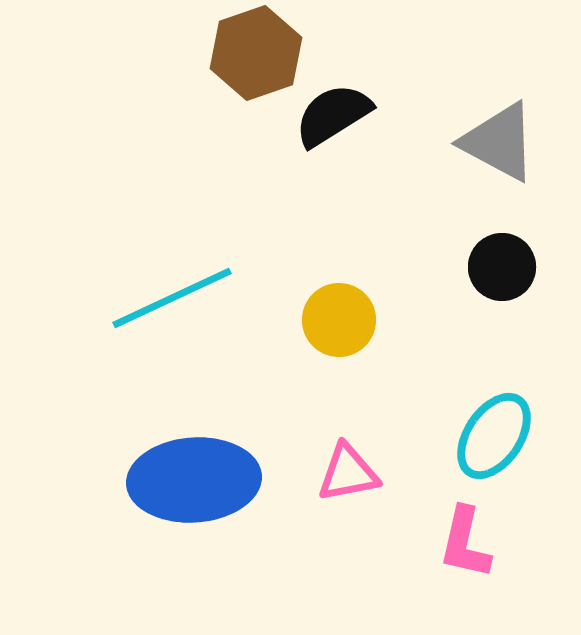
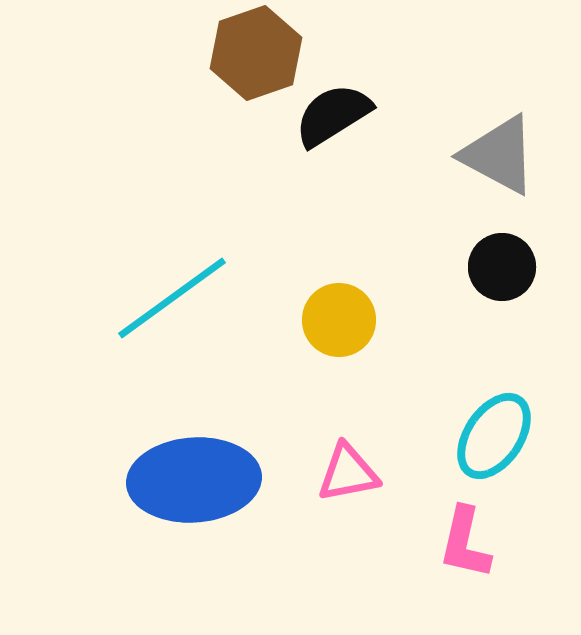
gray triangle: moved 13 px down
cyan line: rotated 11 degrees counterclockwise
